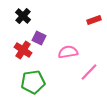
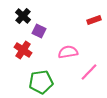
purple square: moved 7 px up
green pentagon: moved 8 px right
